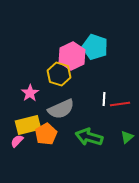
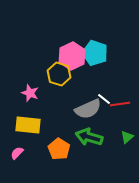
cyan pentagon: moved 6 px down
pink star: rotated 18 degrees counterclockwise
white line: rotated 56 degrees counterclockwise
gray semicircle: moved 27 px right
yellow rectangle: rotated 20 degrees clockwise
orange pentagon: moved 13 px right, 15 px down; rotated 10 degrees counterclockwise
pink semicircle: moved 12 px down
